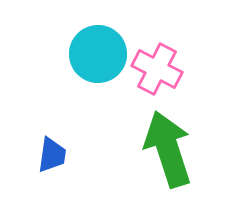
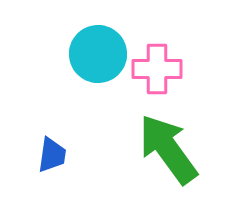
pink cross: rotated 27 degrees counterclockwise
green arrow: rotated 18 degrees counterclockwise
